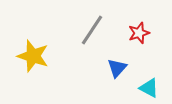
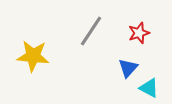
gray line: moved 1 px left, 1 px down
yellow star: rotated 12 degrees counterclockwise
blue triangle: moved 11 px right
